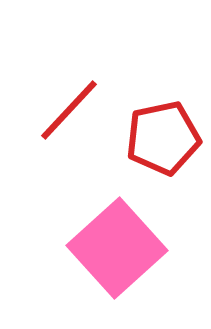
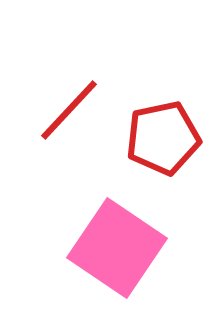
pink square: rotated 14 degrees counterclockwise
